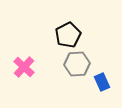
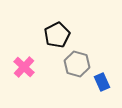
black pentagon: moved 11 px left
gray hexagon: rotated 20 degrees clockwise
